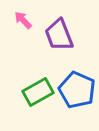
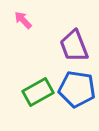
purple trapezoid: moved 15 px right, 11 px down
blue pentagon: moved 1 px up; rotated 15 degrees counterclockwise
